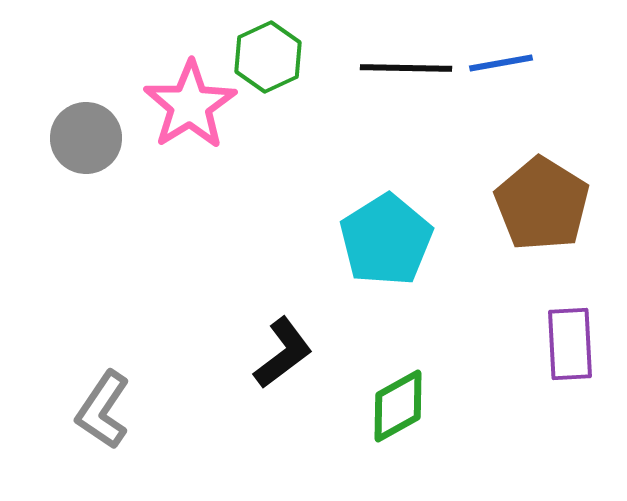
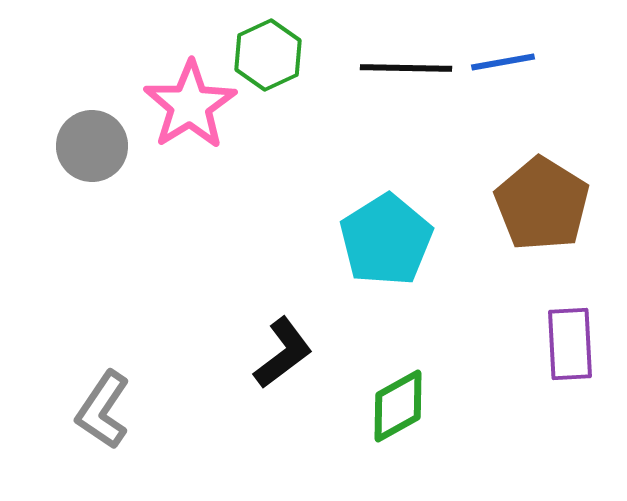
green hexagon: moved 2 px up
blue line: moved 2 px right, 1 px up
gray circle: moved 6 px right, 8 px down
